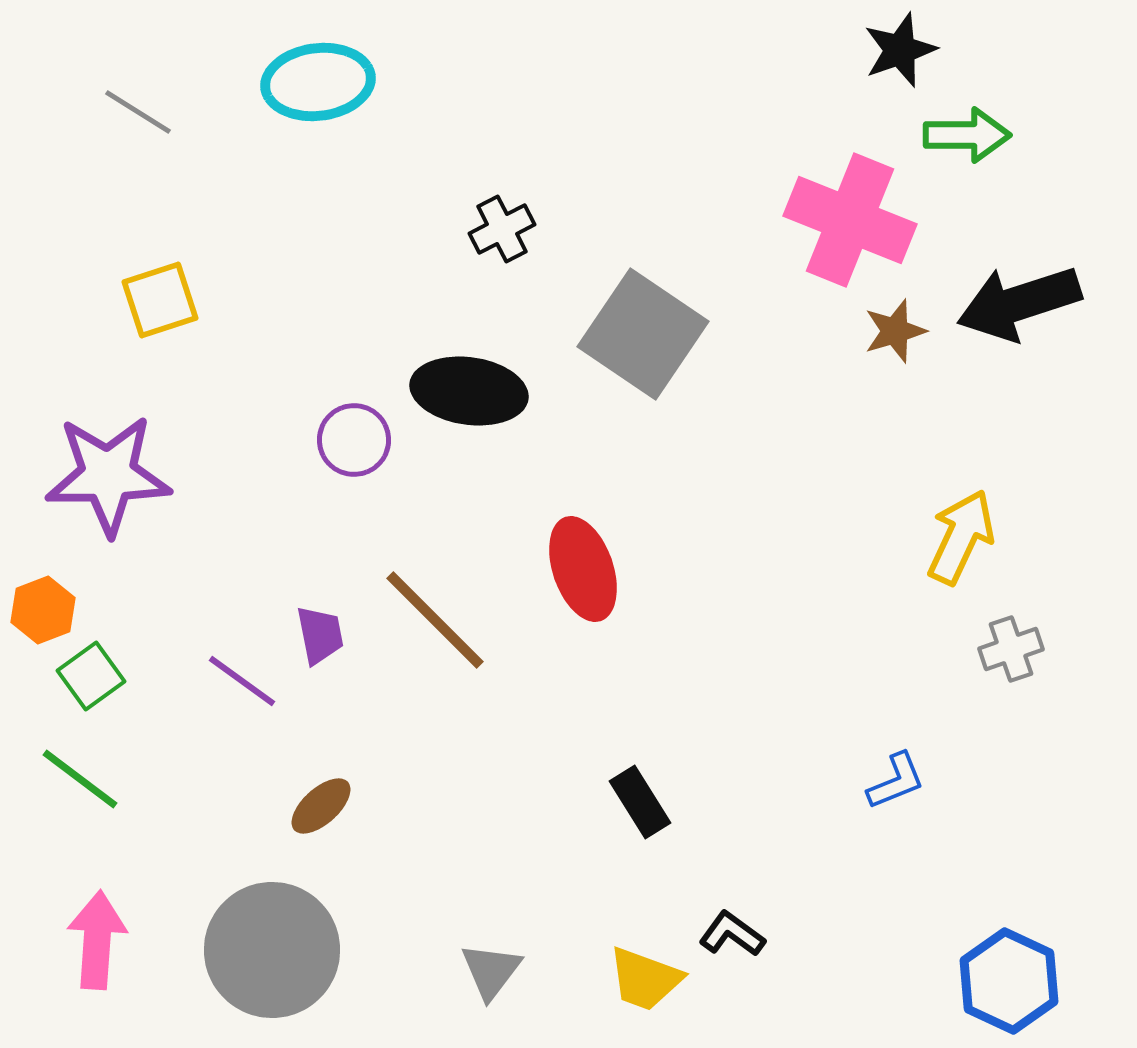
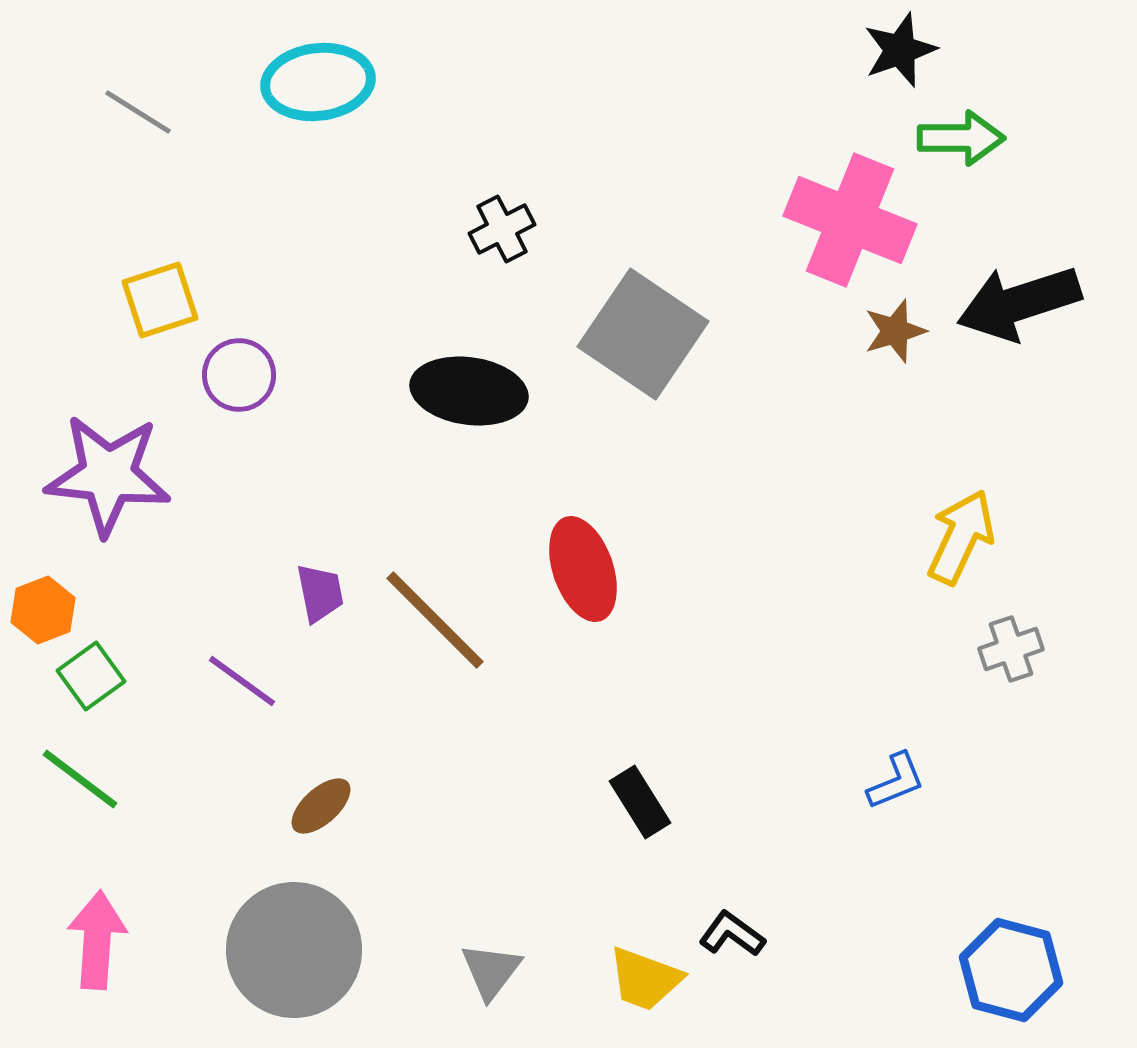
green arrow: moved 6 px left, 3 px down
purple circle: moved 115 px left, 65 px up
purple star: rotated 7 degrees clockwise
purple trapezoid: moved 42 px up
gray circle: moved 22 px right
blue hexagon: moved 2 px right, 11 px up; rotated 10 degrees counterclockwise
